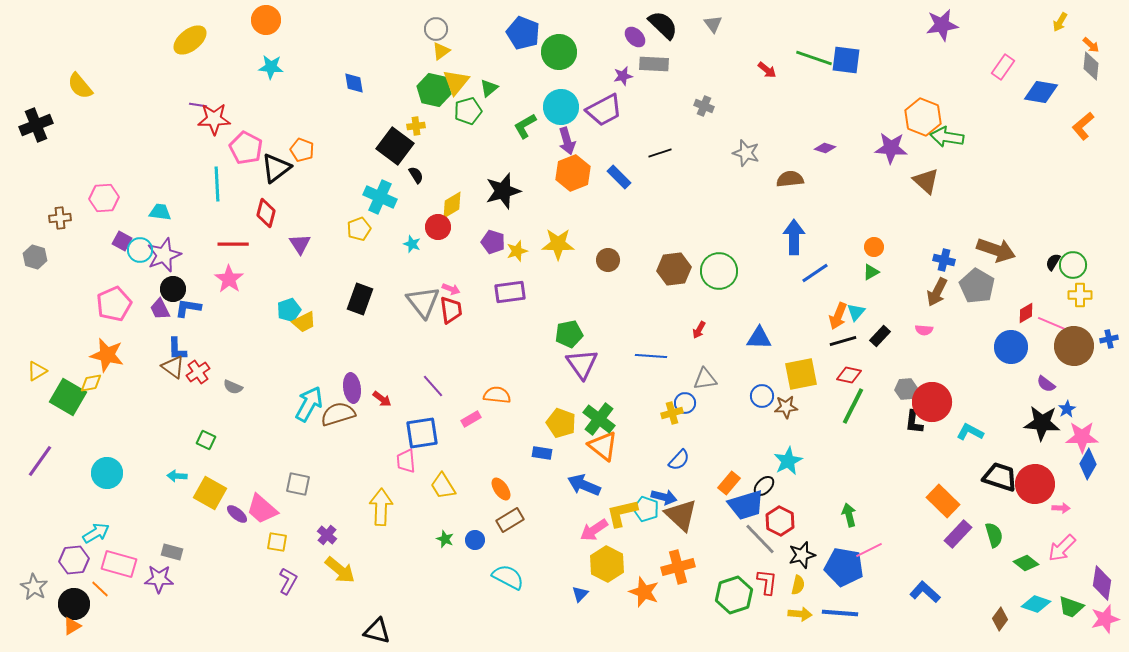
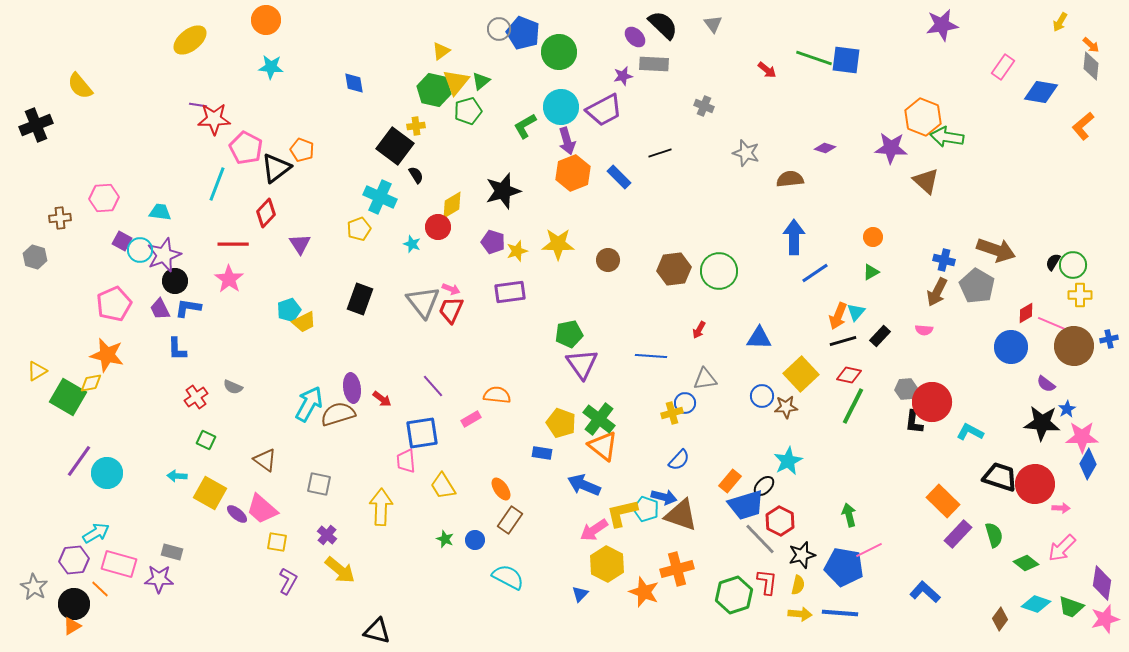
gray circle at (436, 29): moved 63 px right
green triangle at (489, 88): moved 8 px left, 7 px up
cyan line at (217, 184): rotated 24 degrees clockwise
red diamond at (266, 213): rotated 28 degrees clockwise
orange circle at (874, 247): moved 1 px left, 10 px up
black circle at (173, 289): moved 2 px right, 8 px up
red trapezoid at (451, 310): rotated 148 degrees counterclockwise
brown triangle at (173, 367): moved 92 px right, 93 px down
red cross at (198, 372): moved 2 px left, 25 px down
yellow square at (801, 374): rotated 32 degrees counterclockwise
purple line at (40, 461): moved 39 px right
orange rectangle at (729, 483): moved 1 px right, 2 px up
gray square at (298, 484): moved 21 px right
brown triangle at (681, 515): rotated 24 degrees counterclockwise
brown rectangle at (510, 520): rotated 24 degrees counterclockwise
orange cross at (678, 567): moved 1 px left, 2 px down
